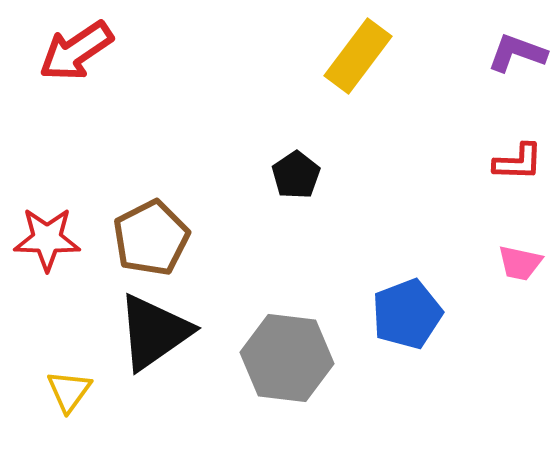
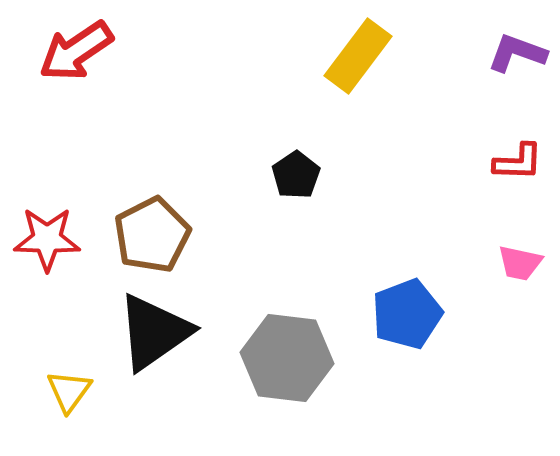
brown pentagon: moved 1 px right, 3 px up
